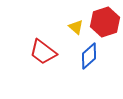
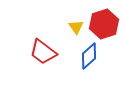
red hexagon: moved 1 px left, 2 px down
yellow triangle: rotated 14 degrees clockwise
